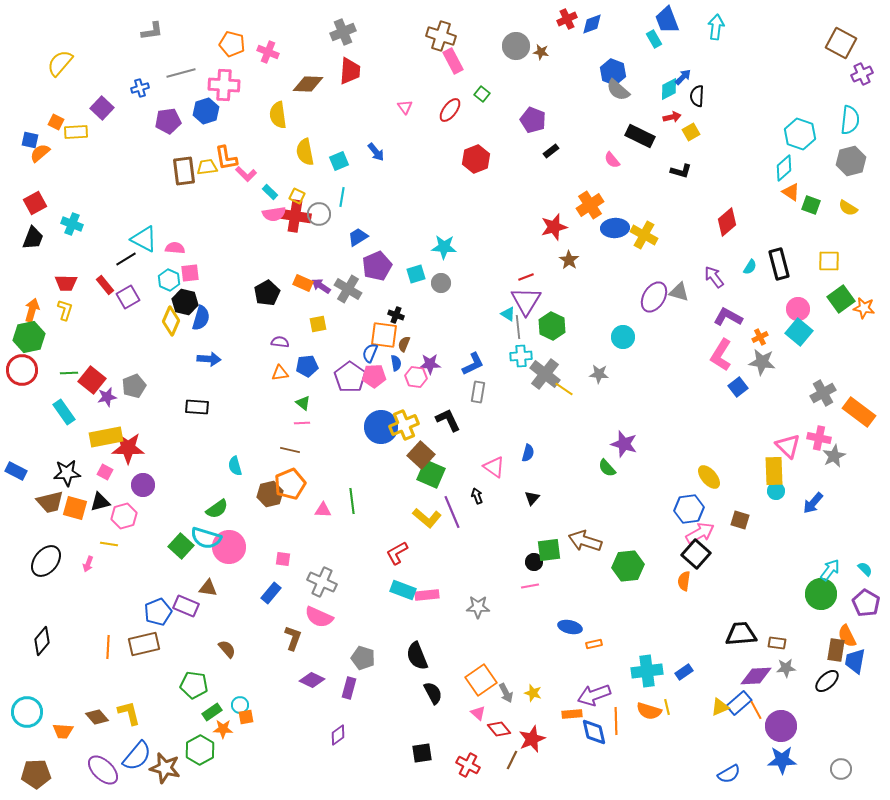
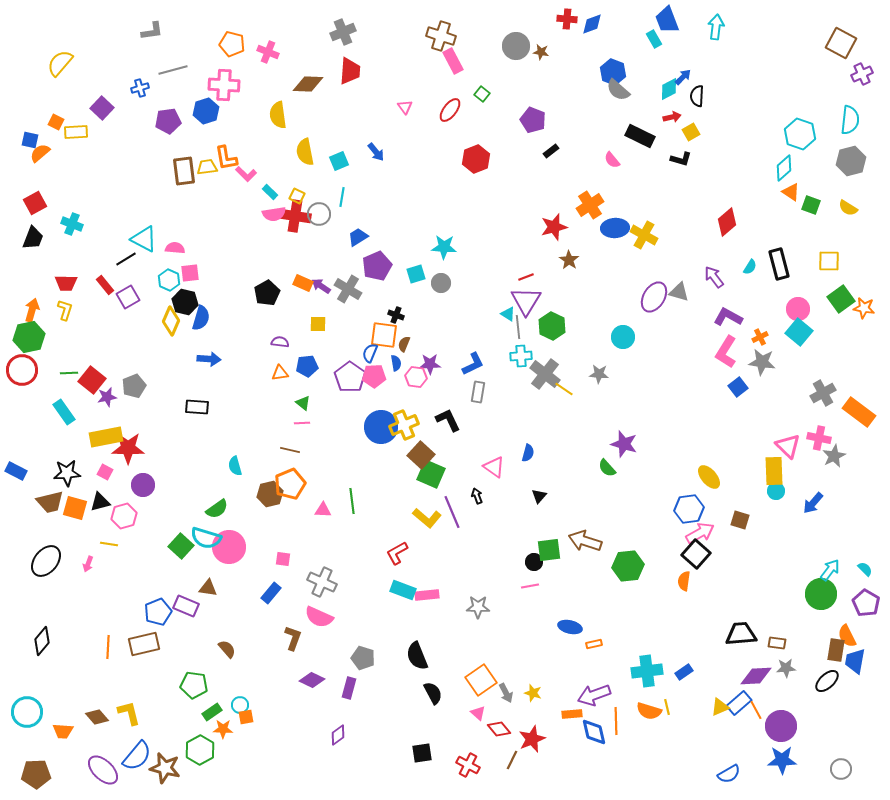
red cross at (567, 19): rotated 30 degrees clockwise
gray line at (181, 73): moved 8 px left, 3 px up
black L-shape at (681, 171): moved 12 px up
yellow square at (318, 324): rotated 12 degrees clockwise
pink L-shape at (721, 355): moved 5 px right, 3 px up
black triangle at (532, 498): moved 7 px right, 2 px up
